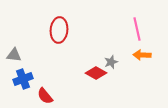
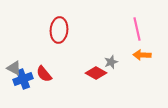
gray triangle: moved 13 px down; rotated 21 degrees clockwise
red semicircle: moved 1 px left, 22 px up
